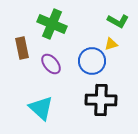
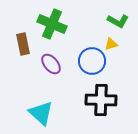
brown rectangle: moved 1 px right, 4 px up
cyan triangle: moved 5 px down
